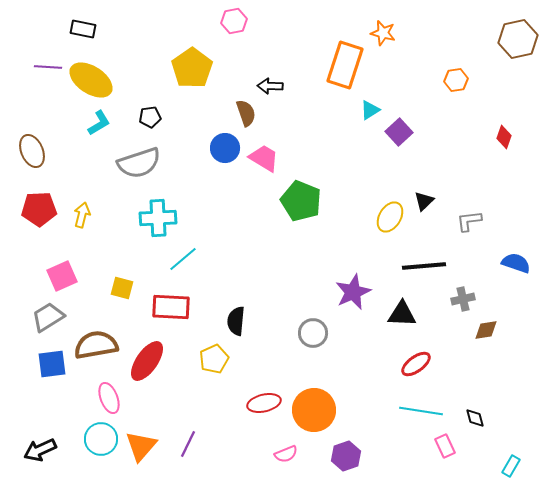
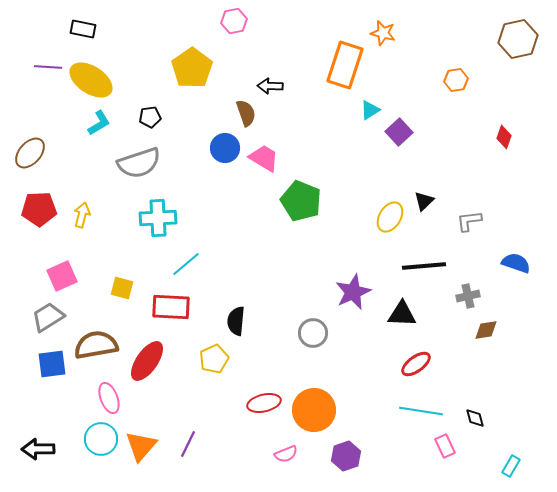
brown ellipse at (32, 151): moved 2 px left, 2 px down; rotated 64 degrees clockwise
cyan line at (183, 259): moved 3 px right, 5 px down
gray cross at (463, 299): moved 5 px right, 3 px up
black arrow at (40, 450): moved 2 px left, 1 px up; rotated 24 degrees clockwise
